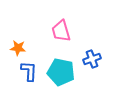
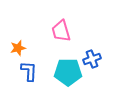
orange star: rotated 21 degrees counterclockwise
cyan pentagon: moved 7 px right; rotated 12 degrees counterclockwise
